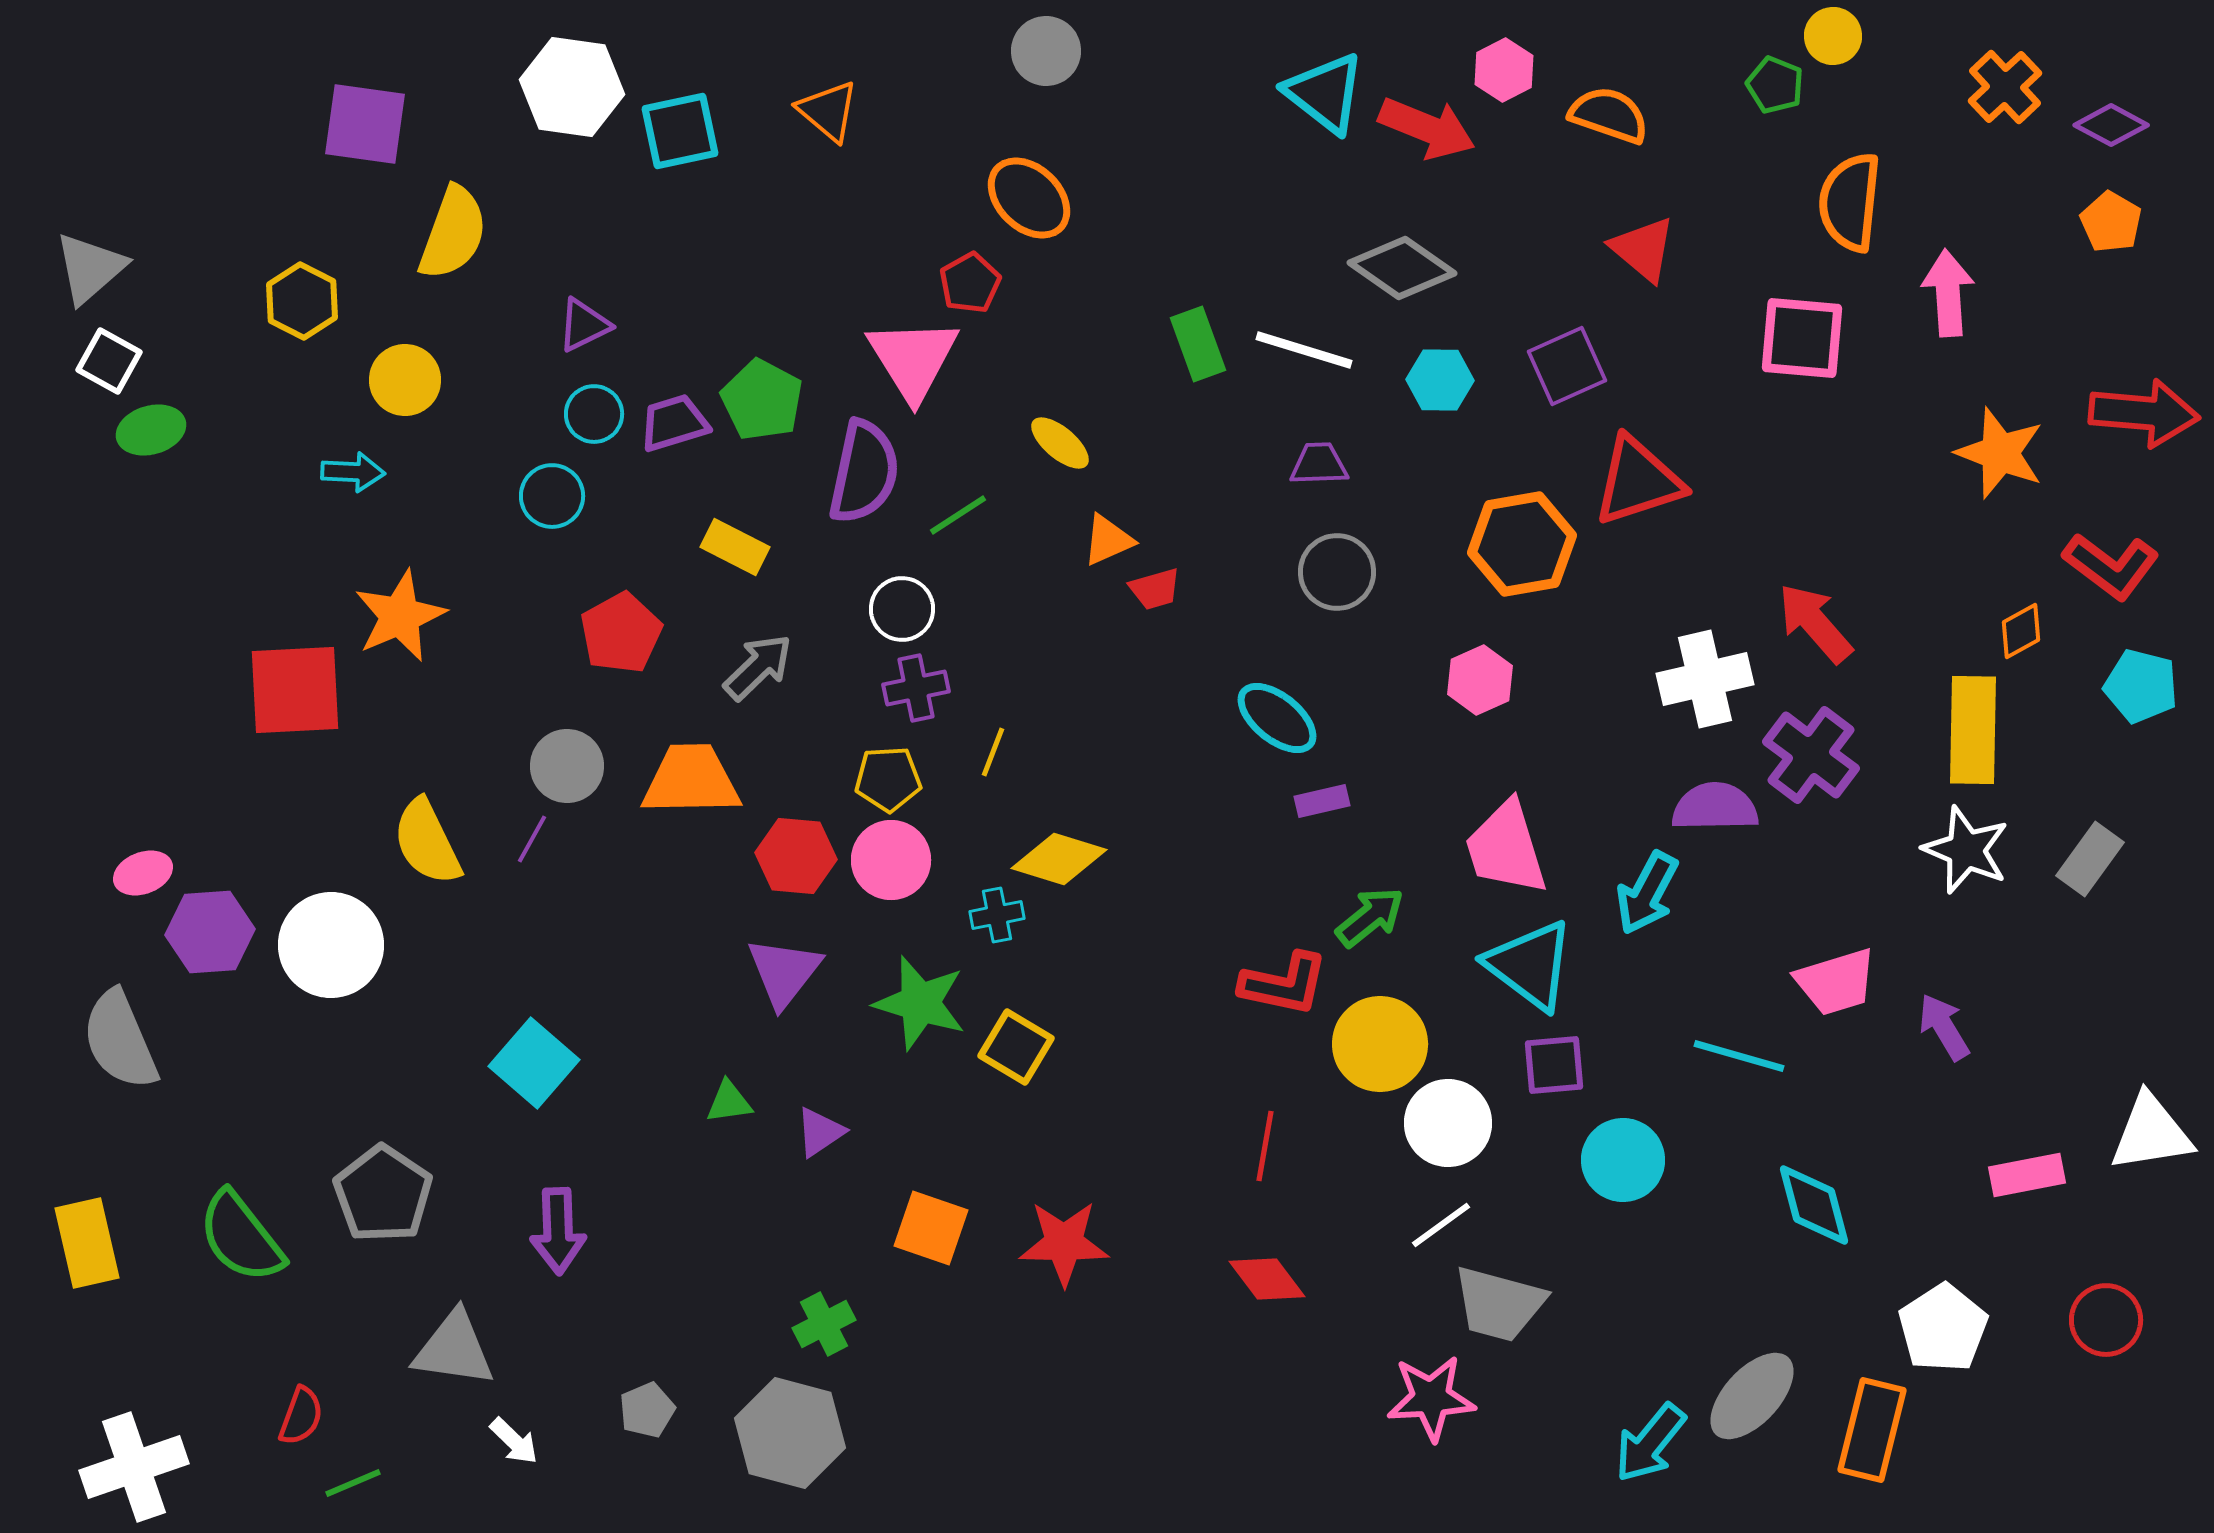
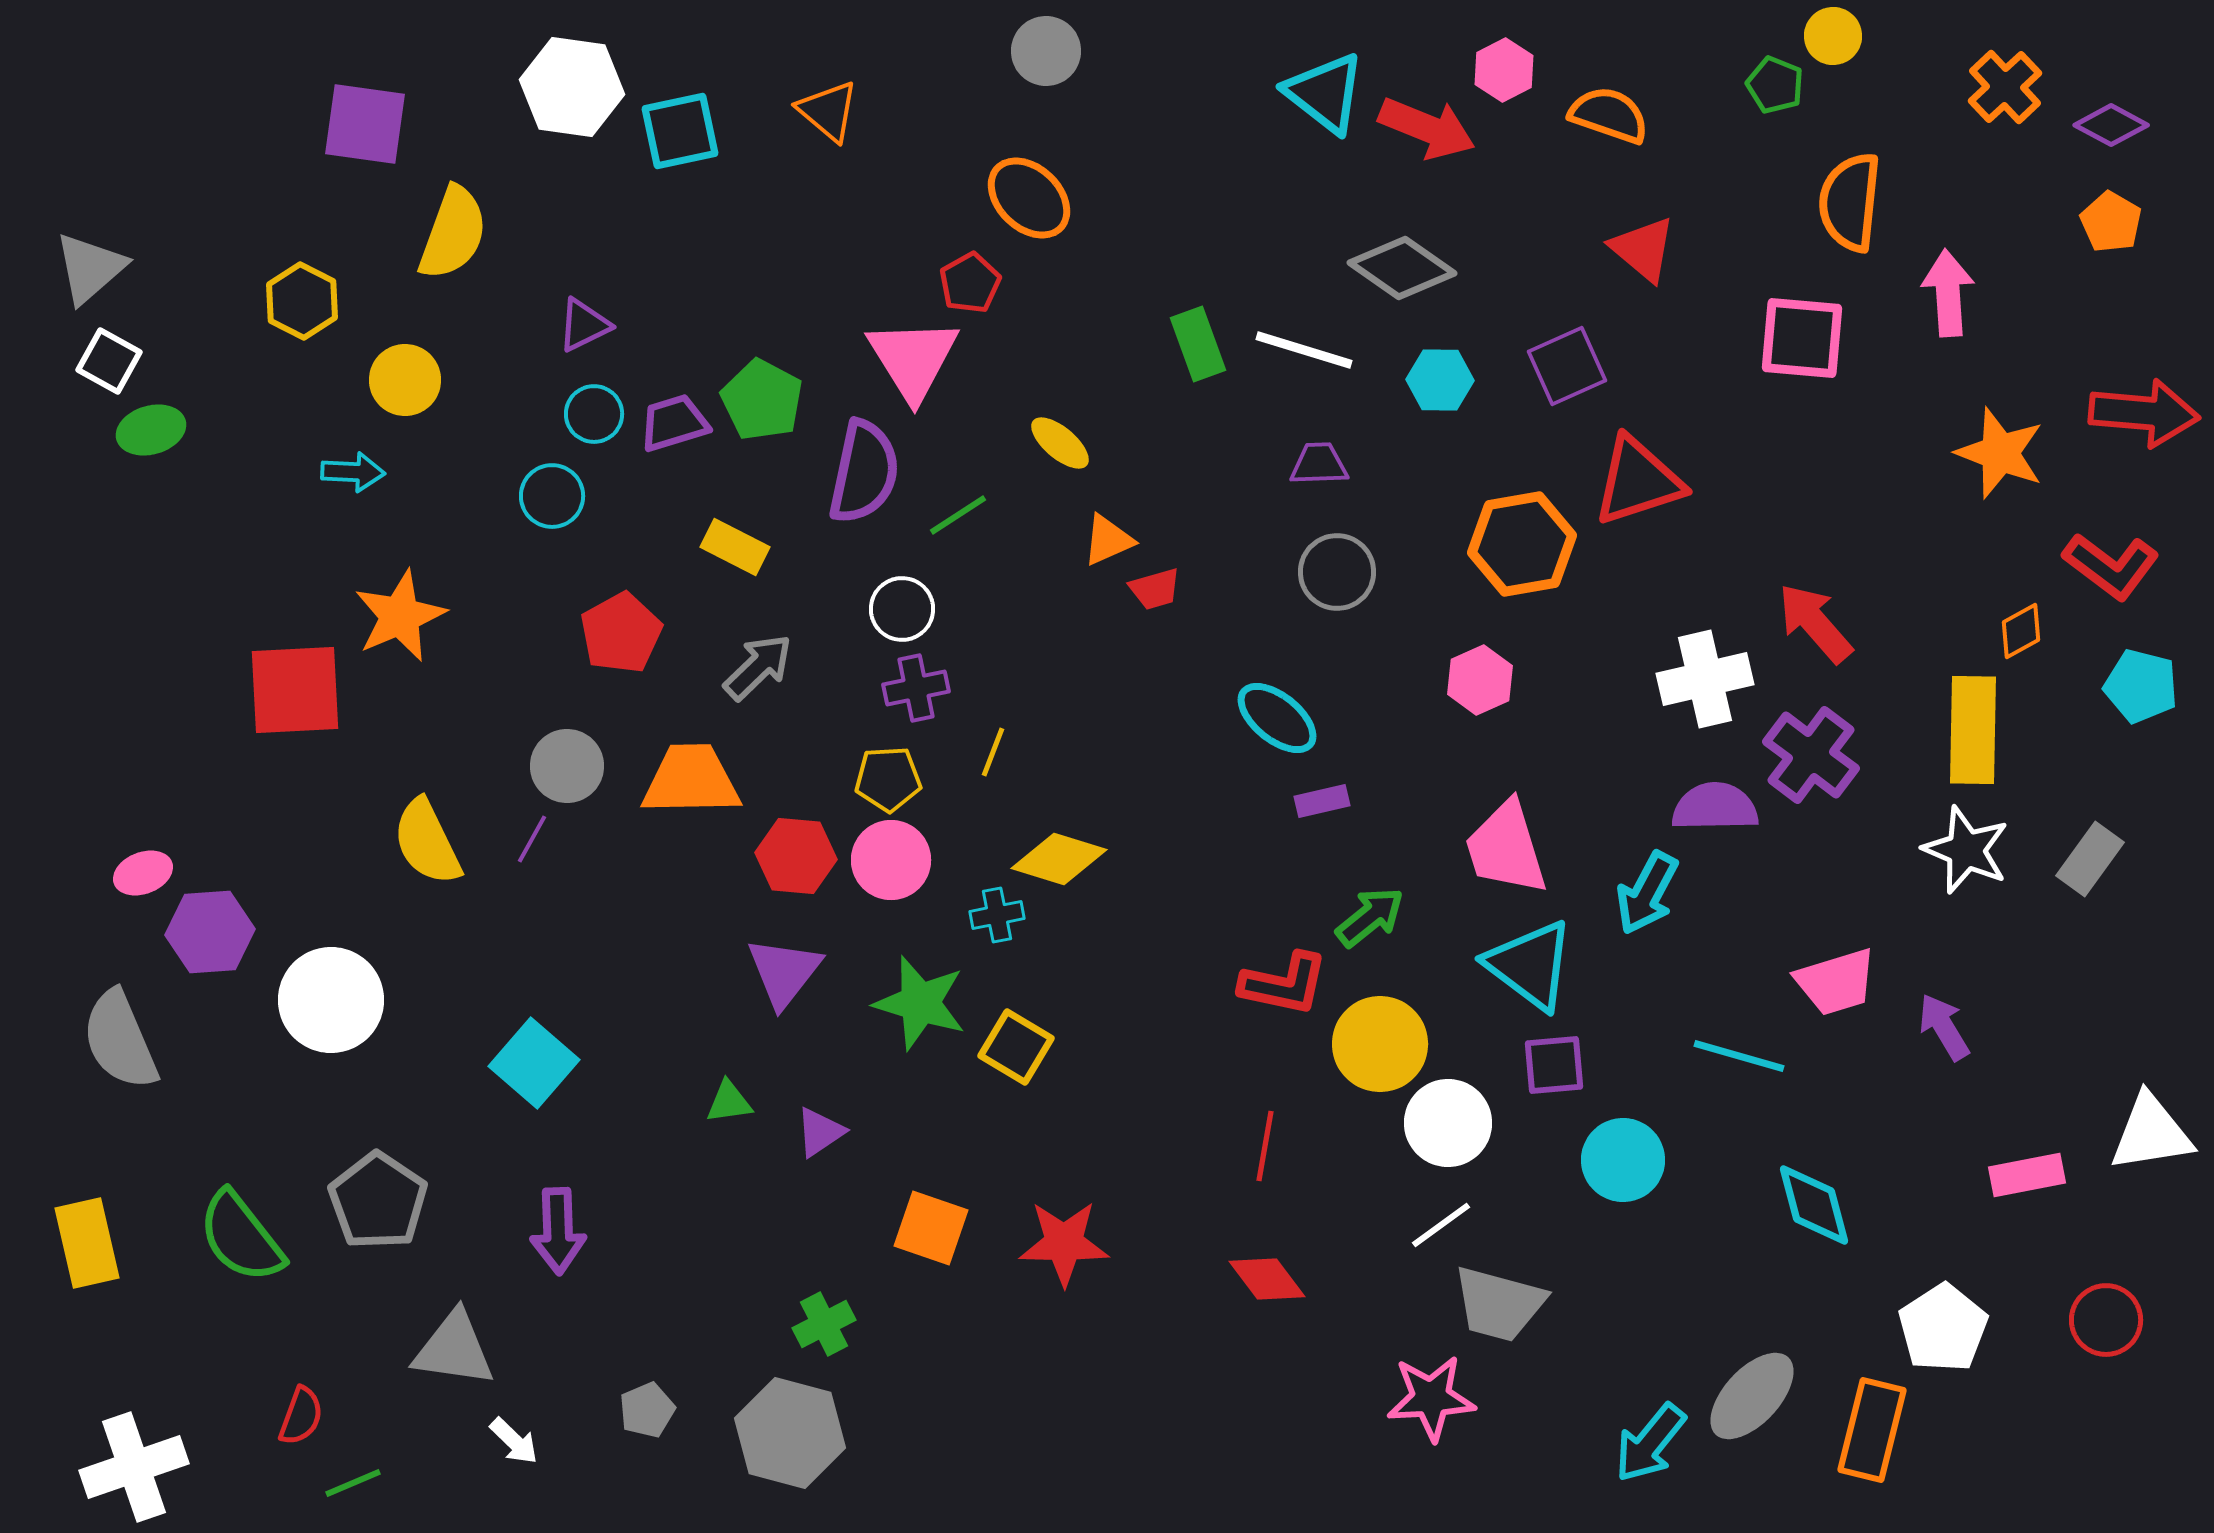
white circle at (331, 945): moved 55 px down
gray pentagon at (383, 1194): moved 5 px left, 7 px down
